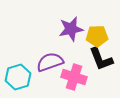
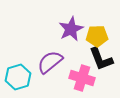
purple star: rotated 15 degrees counterclockwise
purple semicircle: rotated 20 degrees counterclockwise
pink cross: moved 8 px right, 1 px down
